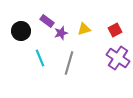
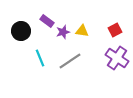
yellow triangle: moved 2 px left, 2 px down; rotated 24 degrees clockwise
purple star: moved 2 px right, 1 px up
purple cross: moved 1 px left
gray line: moved 1 px right, 2 px up; rotated 40 degrees clockwise
